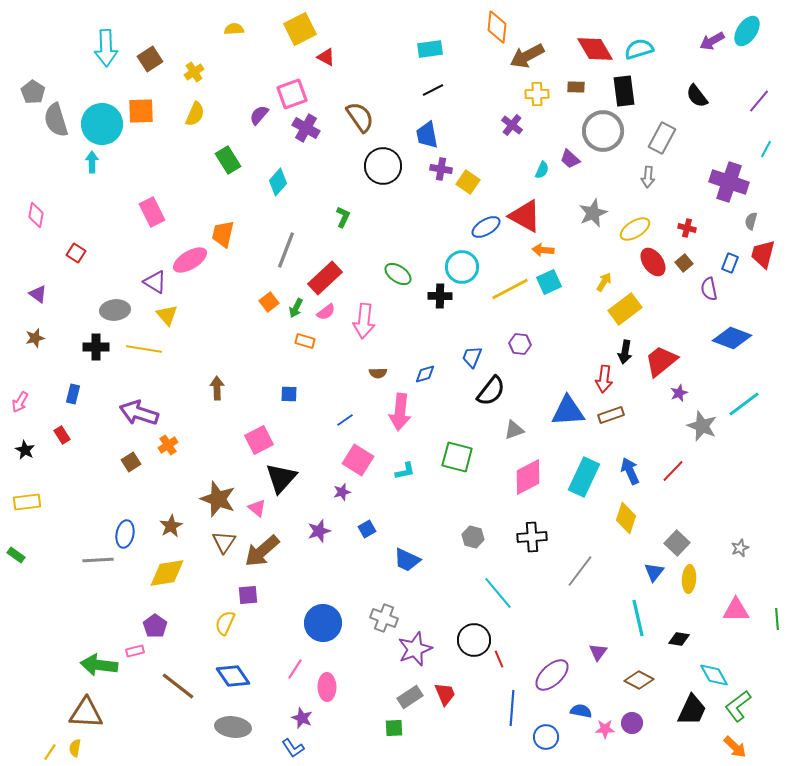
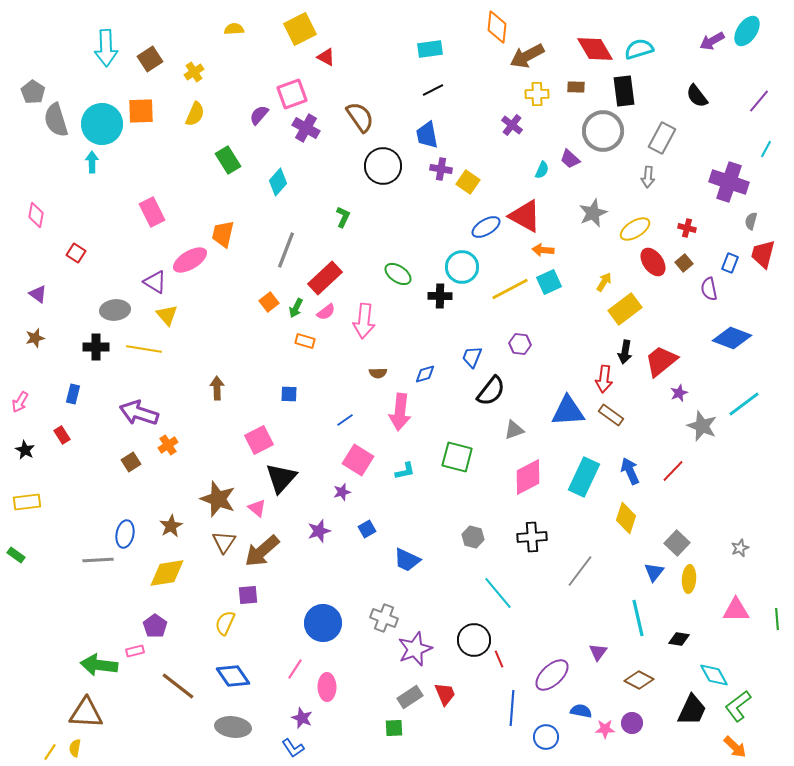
brown rectangle at (611, 415): rotated 55 degrees clockwise
